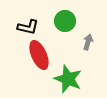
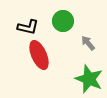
green circle: moved 2 px left
gray arrow: moved 1 px down; rotated 56 degrees counterclockwise
green star: moved 21 px right
